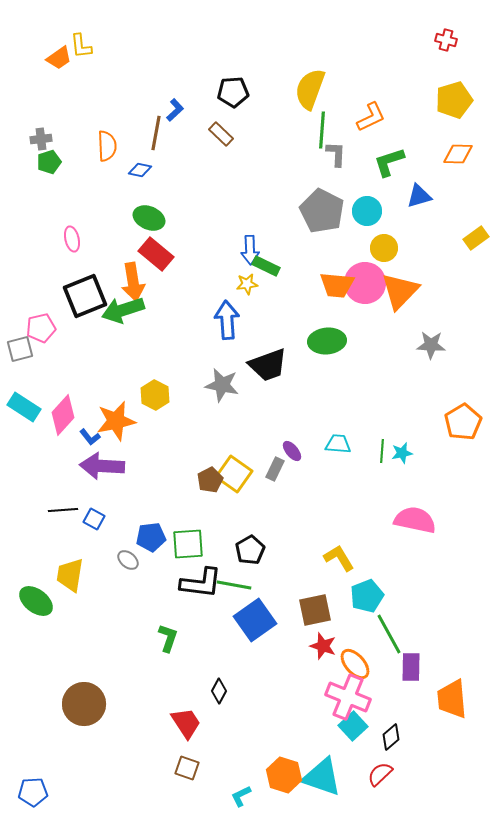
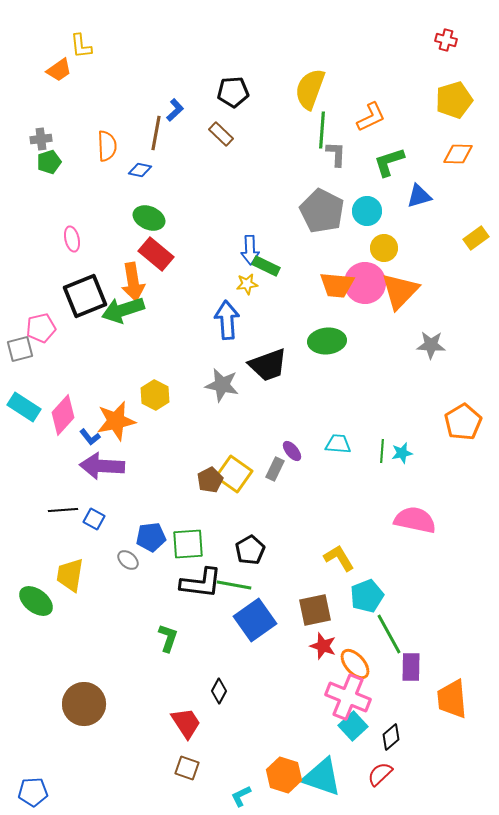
orange trapezoid at (59, 58): moved 12 px down
